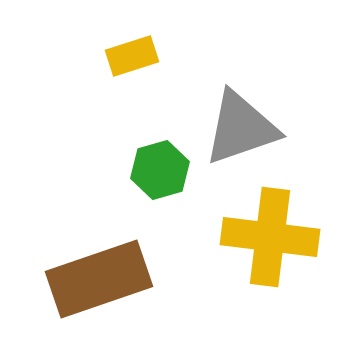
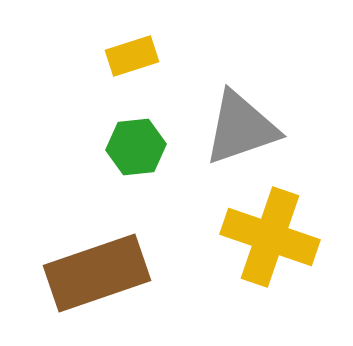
green hexagon: moved 24 px left, 23 px up; rotated 10 degrees clockwise
yellow cross: rotated 12 degrees clockwise
brown rectangle: moved 2 px left, 6 px up
